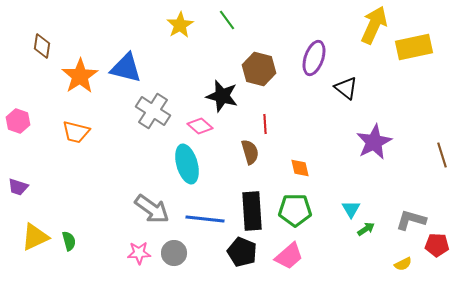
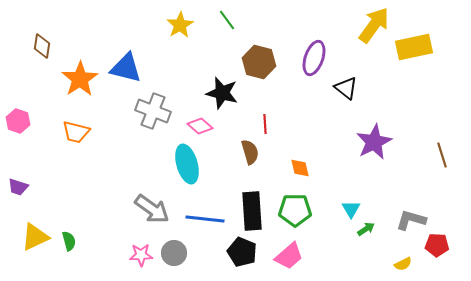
yellow arrow: rotated 12 degrees clockwise
brown hexagon: moved 7 px up
orange star: moved 3 px down
black star: moved 3 px up
gray cross: rotated 12 degrees counterclockwise
pink star: moved 2 px right, 2 px down
